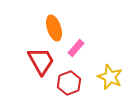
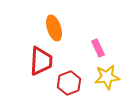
pink rectangle: moved 22 px right; rotated 66 degrees counterclockwise
red trapezoid: rotated 32 degrees clockwise
yellow star: moved 3 px left; rotated 30 degrees counterclockwise
